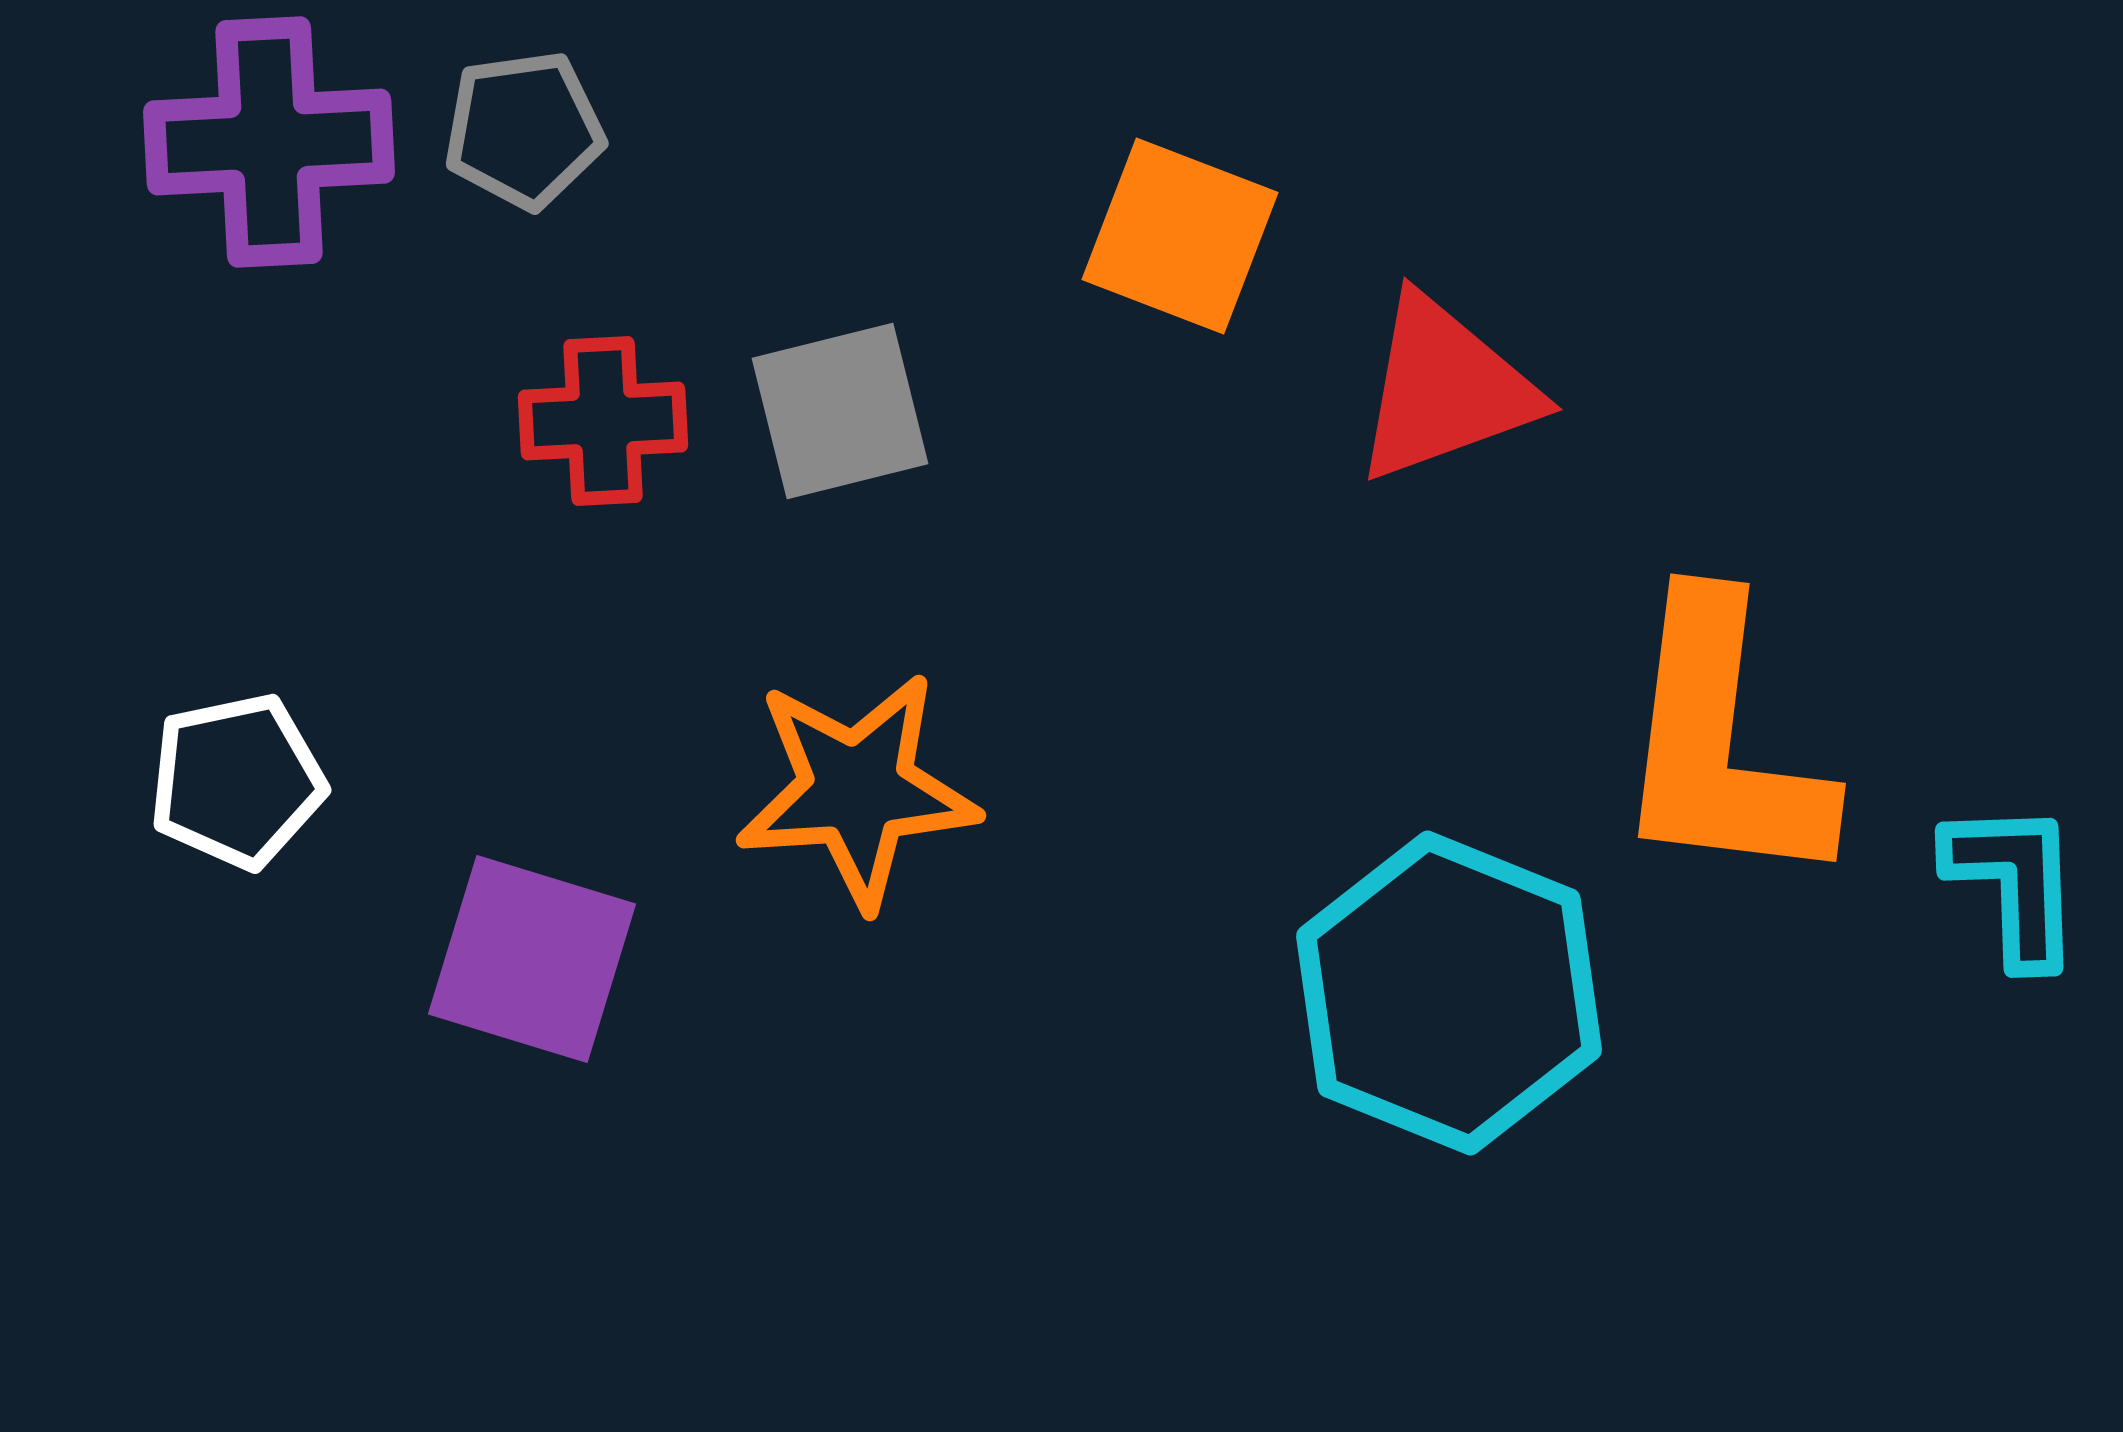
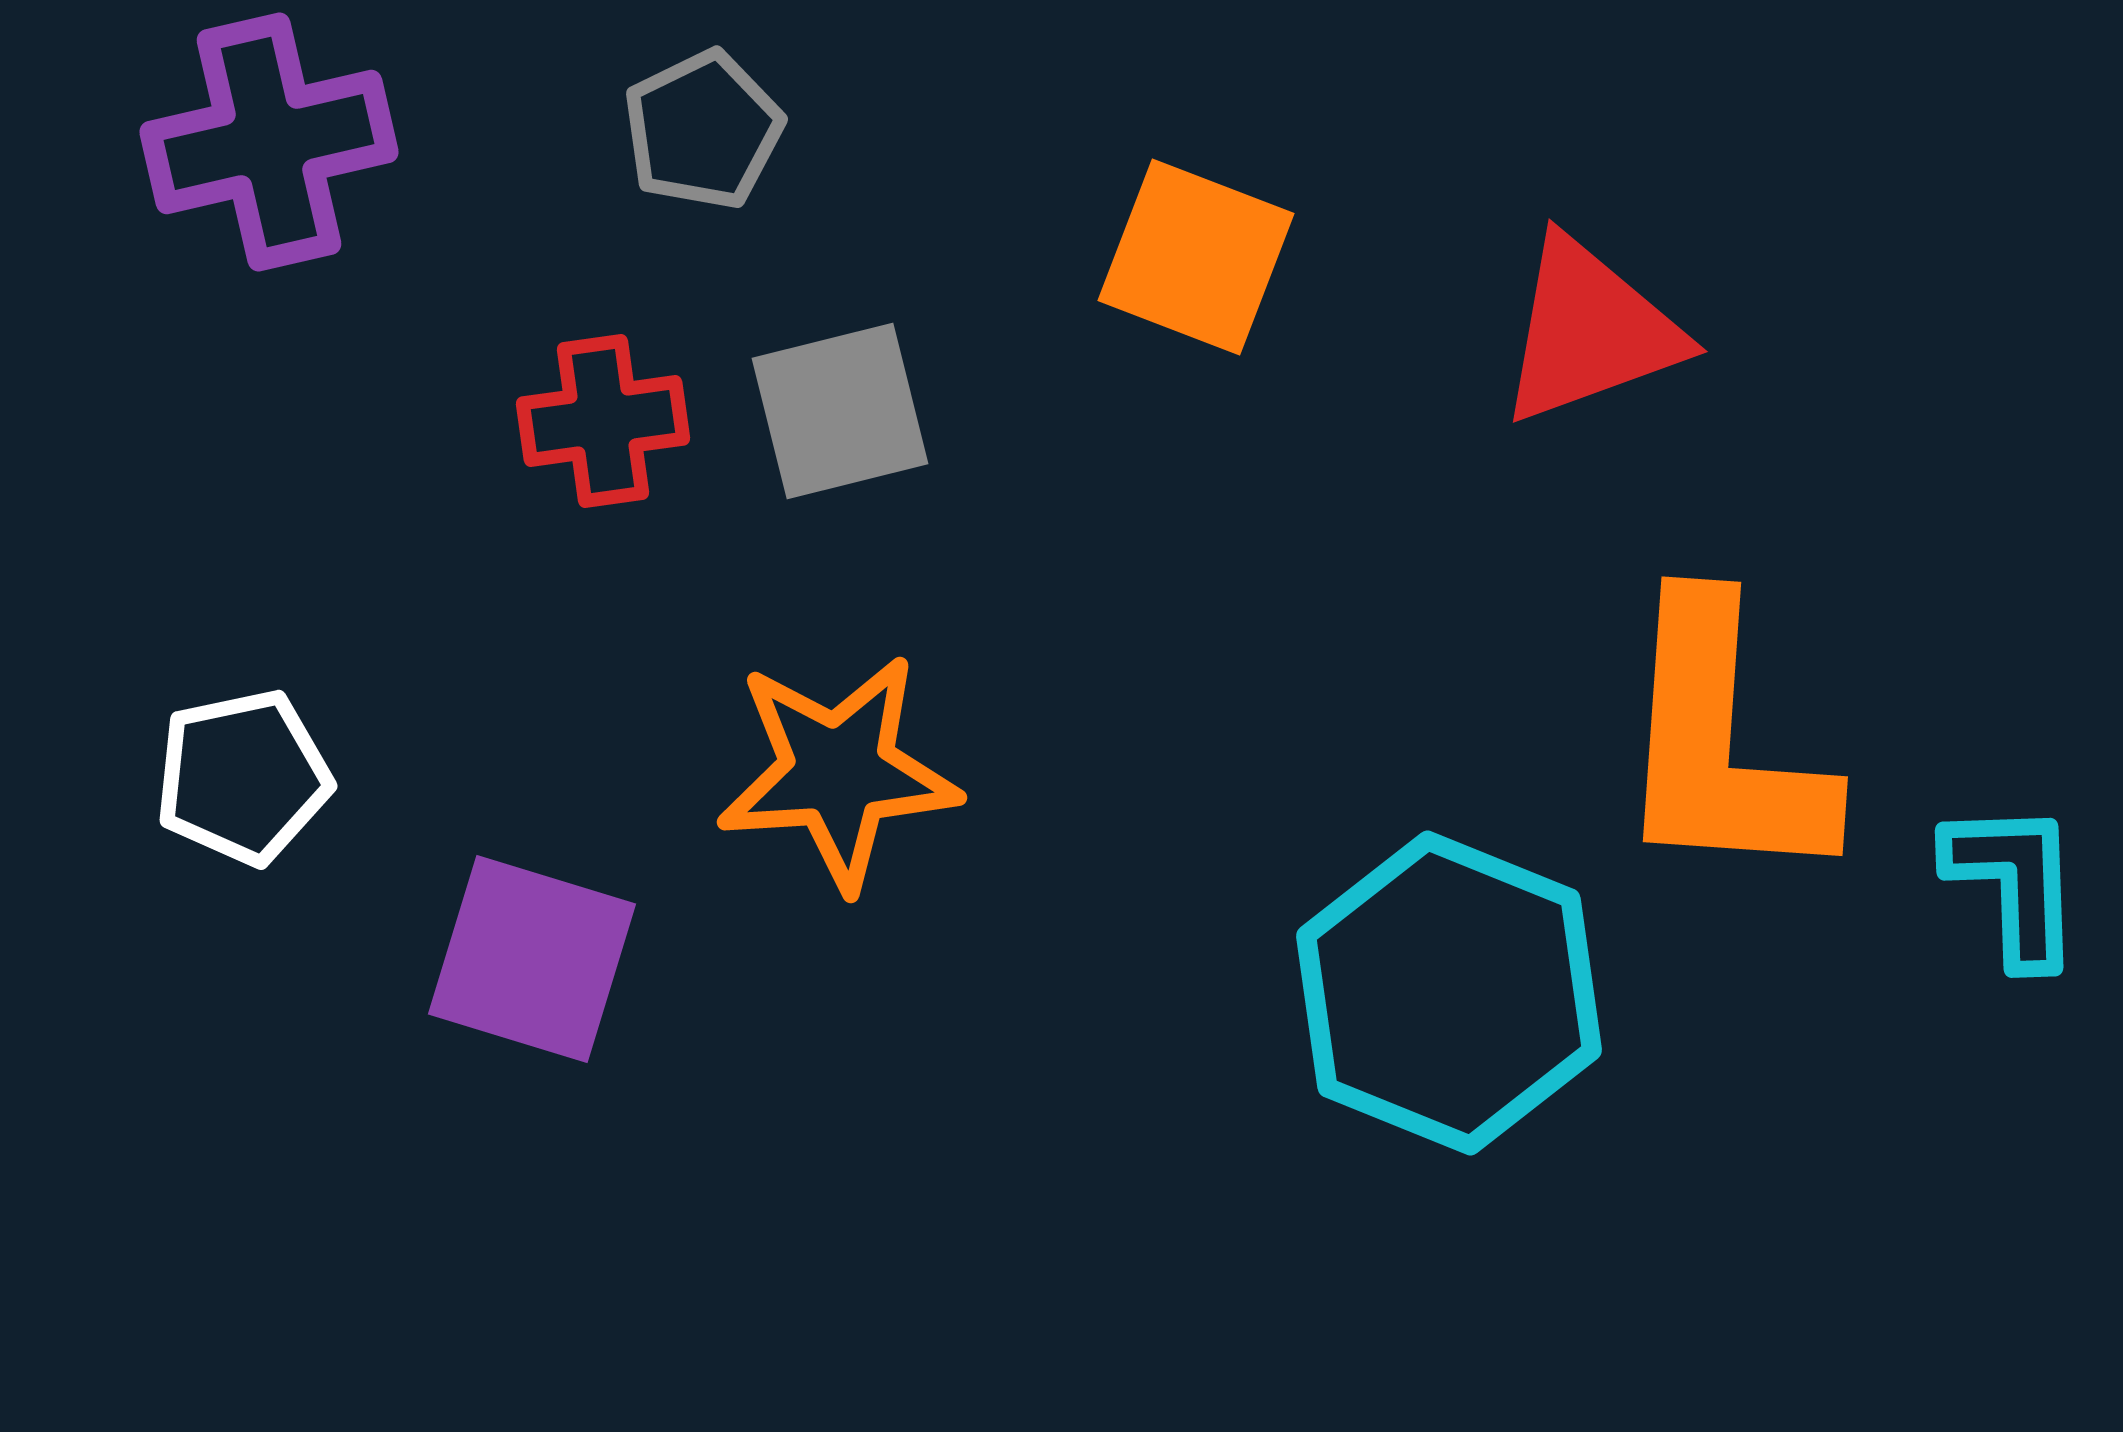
gray pentagon: moved 179 px right; rotated 18 degrees counterclockwise
purple cross: rotated 10 degrees counterclockwise
orange square: moved 16 px right, 21 px down
red triangle: moved 145 px right, 58 px up
red cross: rotated 5 degrees counterclockwise
orange L-shape: rotated 3 degrees counterclockwise
white pentagon: moved 6 px right, 4 px up
orange star: moved 19 px left, 18 px up
